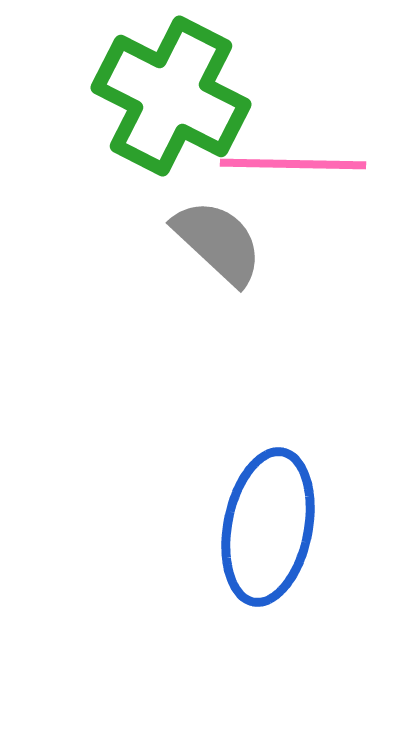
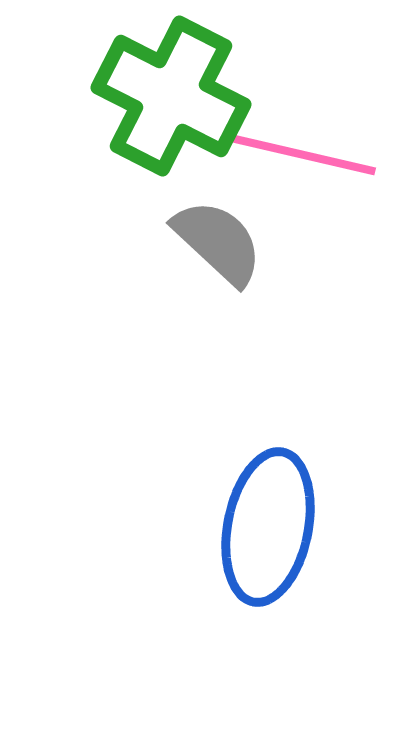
pink line: moved 11 px right, 9 px up; rotated 12 degrees clockwise
